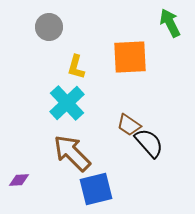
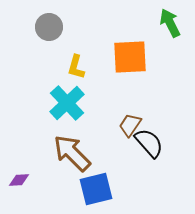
brown trapezoid: moved 1 px right; rotated 90 degrees clockwise
